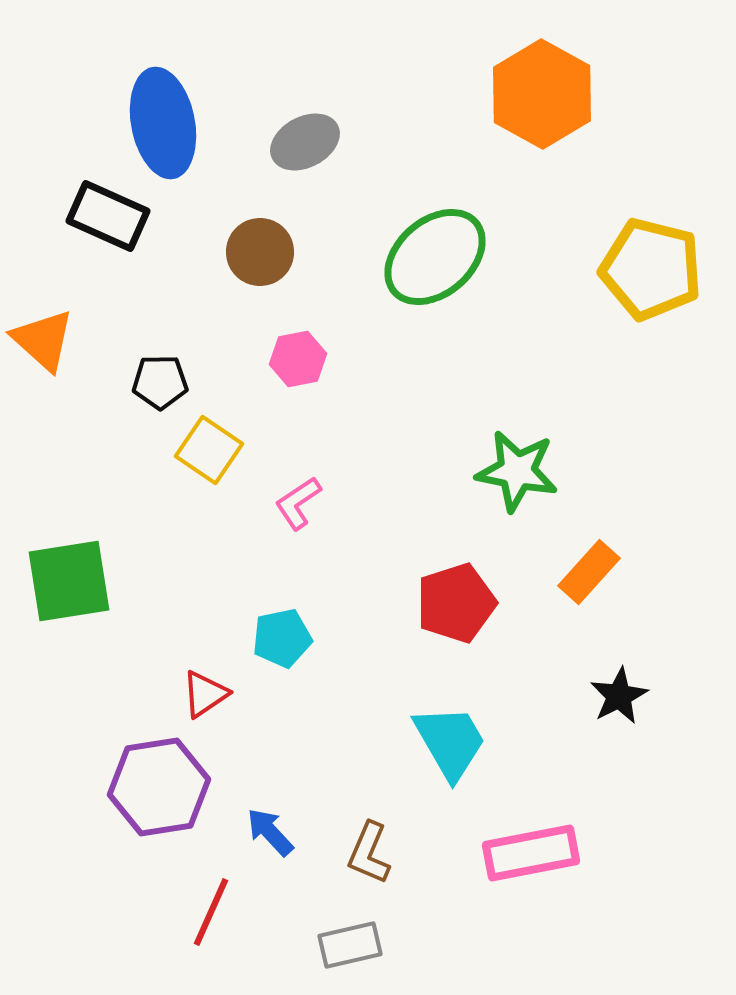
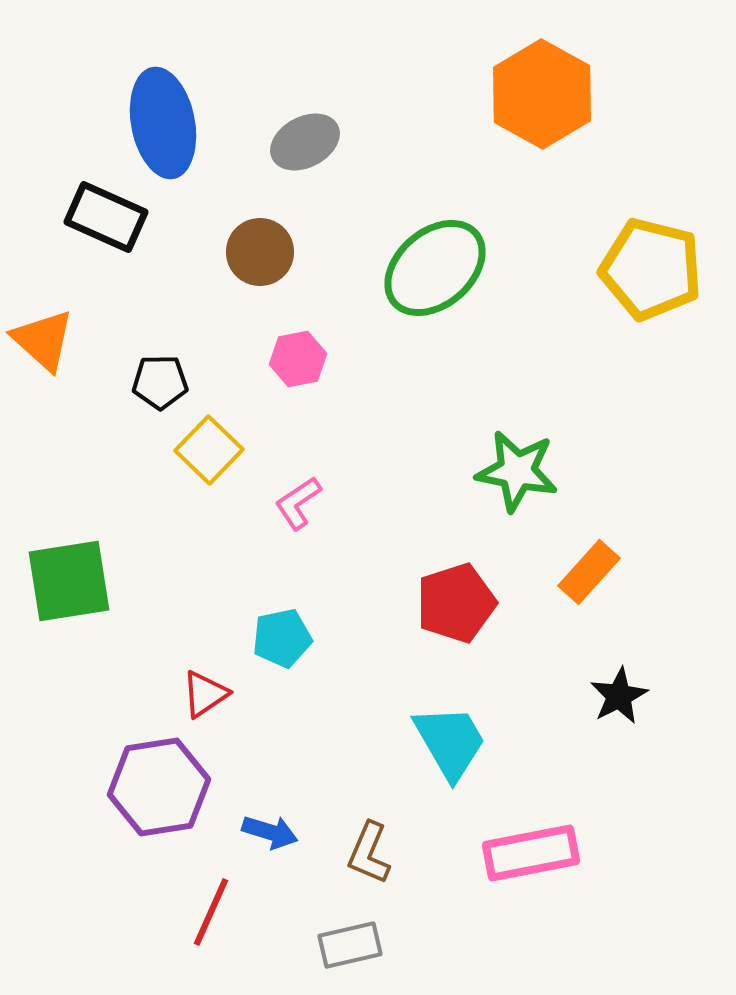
black rectangle: moved 2 px left, 1 px down
green ellipse: moved 11 px down
yellow square: rotated 10 degrees clockwise
blue arrow: rotated 150 degrees clockwise
